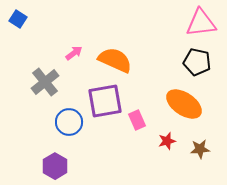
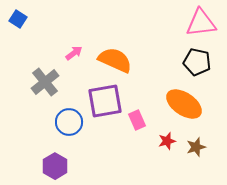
brown star: moved 4 px left, 2 px up; rotated 12 degrees counterclockwise
